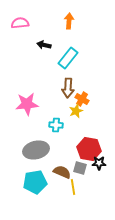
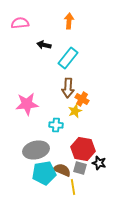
yellow star: moved 1 px left
red hexagon: moved 6 px left
black star: rotated 16 degrees clockwise
brown semicircle: moved 2 px up
cyan pentagon: moved 9 px right, 9 px up
